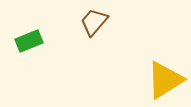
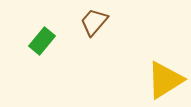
green rectangle: moved 13 px right; rotated 28 degrees counterclockwise
